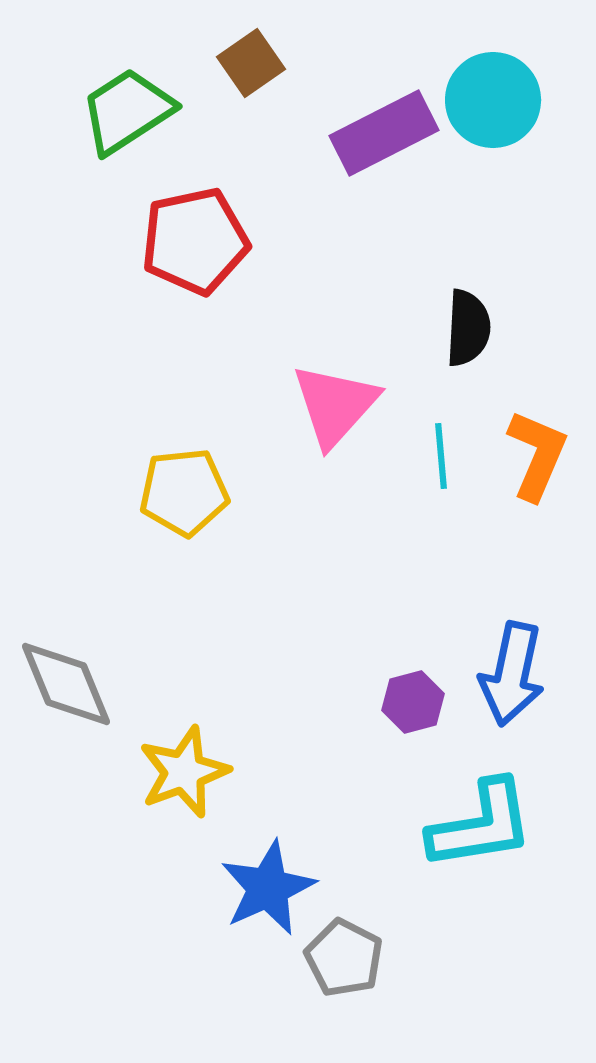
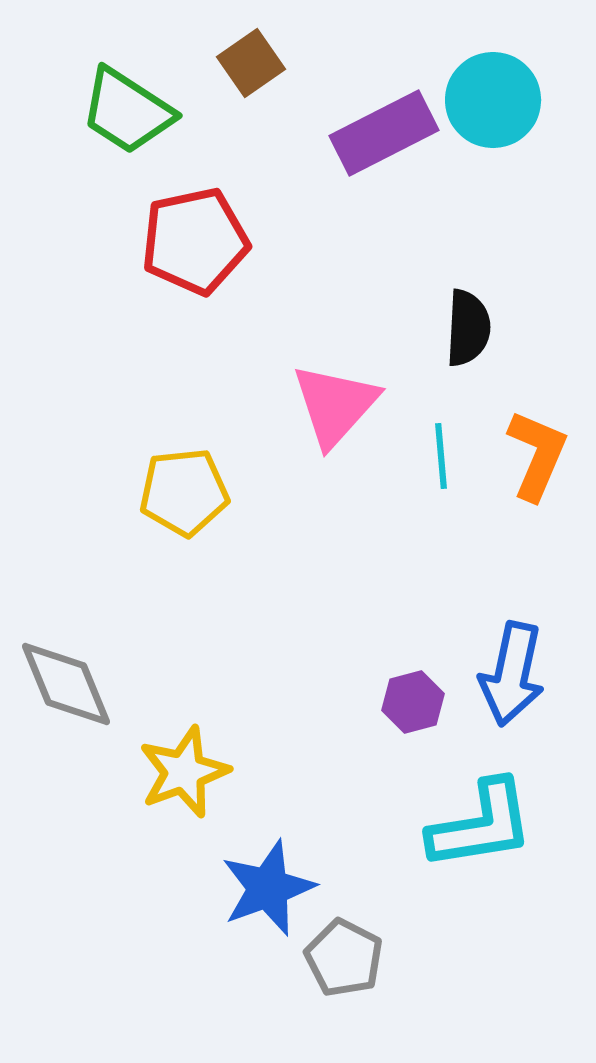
green trapezoid: rotated 114 degrees counterclockwise
blue star: rotated 4 degrees clockwise
